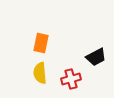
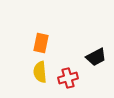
yellow semicircle: moved 1 px up
red cross: moved 3 px left, 1 px up
